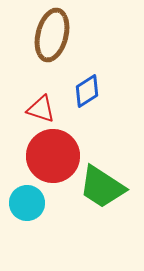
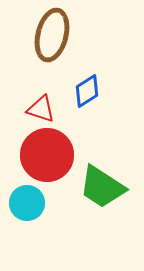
red circle: moved 6 px left, 1 px up
